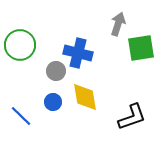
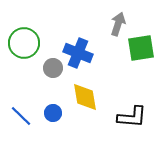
green circle: moved 4 px right, 2 px up
blue cross: rotated 8 degrees clockwise
gray circle: moved 3 px left, 3 px up
blue circle: moved 11 px down
black L-shape: rotated 24 degrees clockwise
